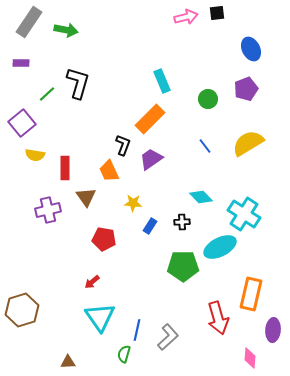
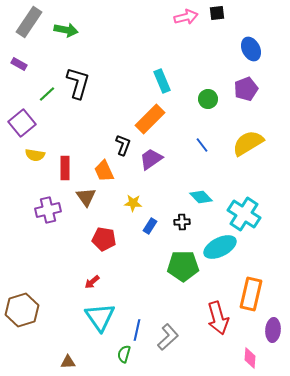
purple rectangle at (21, 63): moved 2 px left, 1 px down; rotated 28 degrees clockwise
blue line at (205, 146): moved 3 px left, 1 px up
orange trapezoid at (109, 171): moved 5 px left
